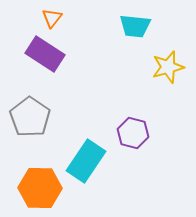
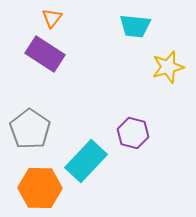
gray pentagon: moved 12 px down
cyan rectangle: rotated 9 degrees clockwise
